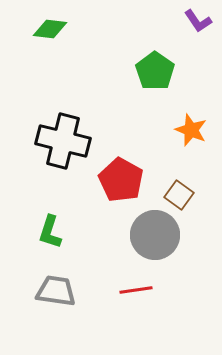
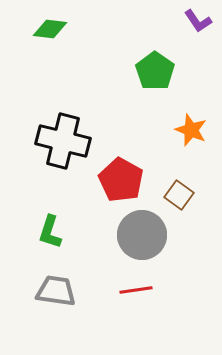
gray circle: moved 13 px left
